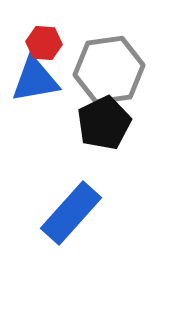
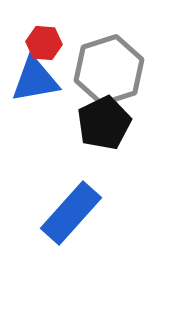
gray hexagon: rotated 10 degrees counterclockwise
